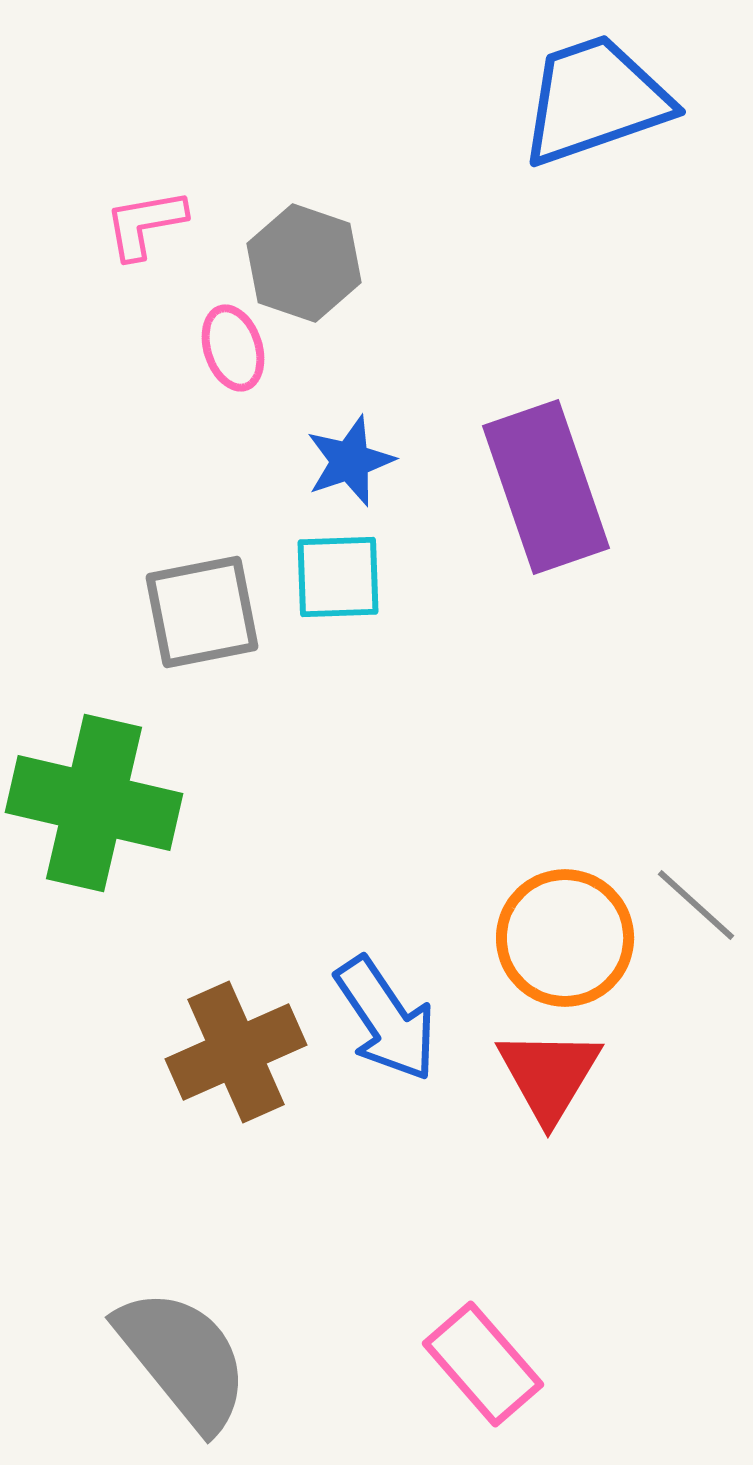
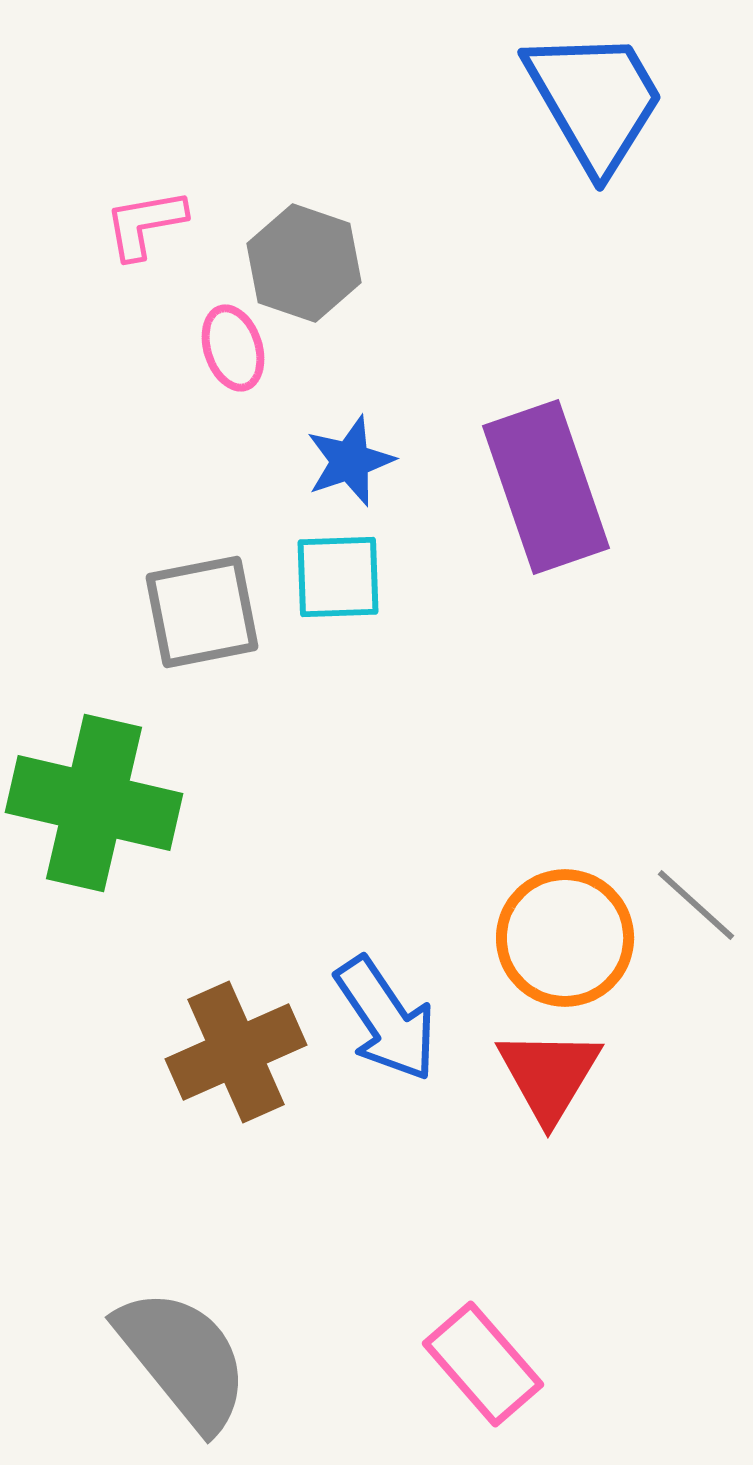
blue trapezoid: rotated 79 degrees clockwise
